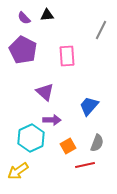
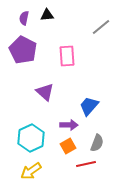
purple semicircle: rotated 56 degrees clockwise
gray line: moved 3 px up; rotated 24 degrees clockwise
purple arrow: moved 17 px right, 5 px down
red line: moved 1 px right, 1 px up
yellow arrow: moved 13 px right
